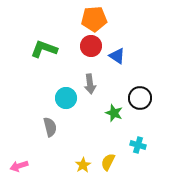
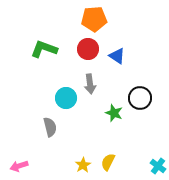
red circle: moved 3 px left, 3 px down
cyan cross: moved 20 px right, 21 px down; rotated 21 degrees clockwise
